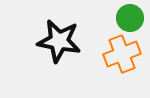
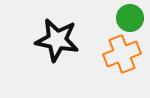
black star: moved 2 px left, 1 px up
